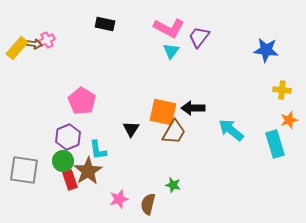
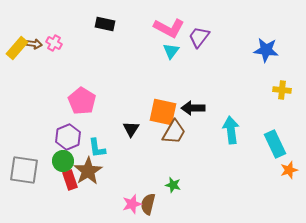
pink cross: moved 7 px right, 3 px down; rotated 35 degrees counterclockwise
orange star: moved 50 px down
cyan arrow: rotated 44 degrees clockwise
cyan rectangle: rotated 8 degrees counterclockwise
cyan L-shape: moved 1 px left, 2 px up
pink star: moved 13 px right, 5 px down
